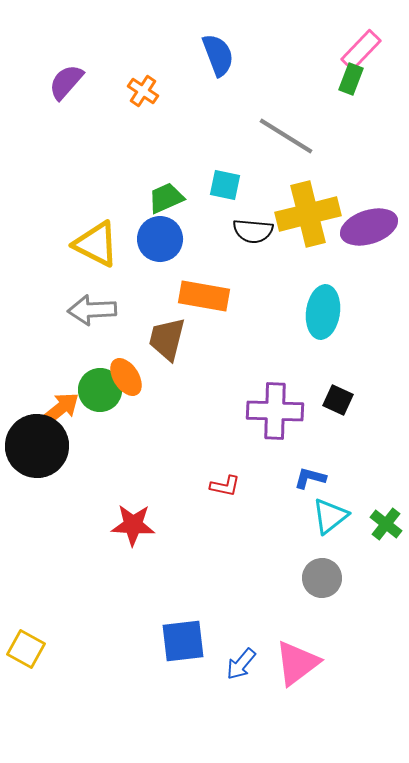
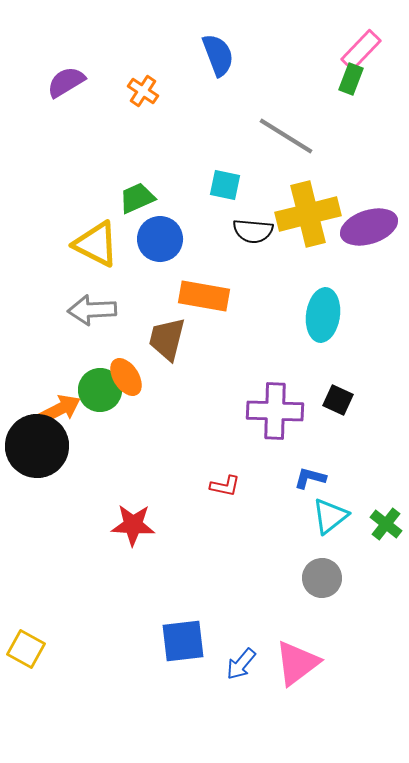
purple semicircle: rotated 18 degrees clockwise
green trapezoid: moved 29 px left
cyan ellipse: moved 3 px down
orange arrow: rotated 12 degrees clockwise
